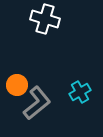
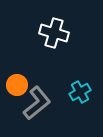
white cross: moved 9 px right, 14 px down
